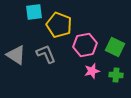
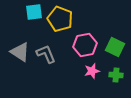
yellow pentagon: moved 1 px right, 6 px up
gray triangle: moved 4 px right, 3 px up
